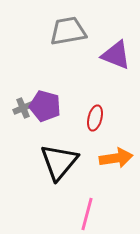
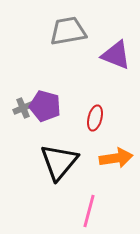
pink line: moved 2 px right, 3 px up
